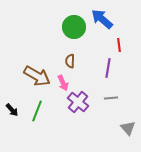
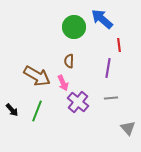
brown semicircle: moved 1 px left
